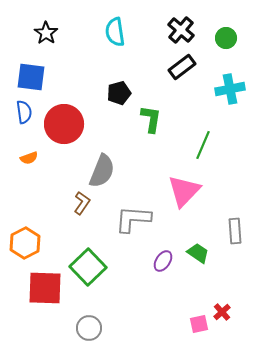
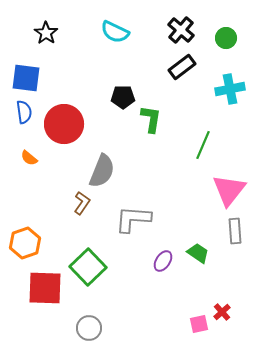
cyan semicircle: rotated 56 degrees counterclockwise
blue square: moved 5 px left, 1 px down
black pentagon: moved 4 px right, 4 px down; rotated 15 degrees clockwise
orange semicircle: rotated 60 degrees clockwise
pink triangle: moved 45 px right, 1 px up; rotated 6 degrees counterclockwise
orange hexagon: rotated 8 degrees clockwise
